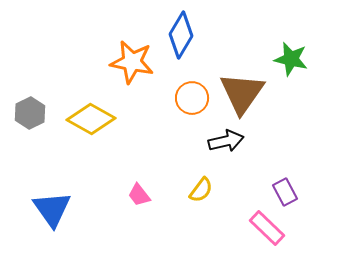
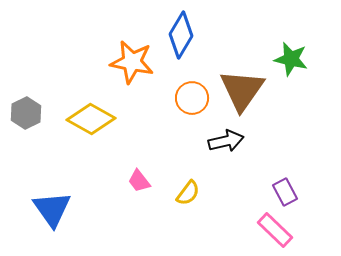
brown triangle: moved 3 px up
gray hexagon: moved 4 px left
yellow semicircle: moved 13 px left, 3 px down
pink trapezoid: moved 14 px up
pink rectangle: moved 8 px right, 2 px down
